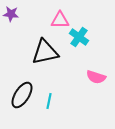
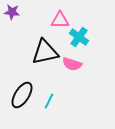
purple star: moved 1 px right, 2 px up
pink semicircle: moved 24 px left, 13 px up
cyan line: rotated 14 degrees clockwise
